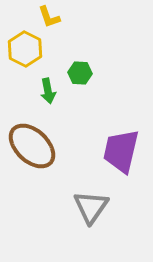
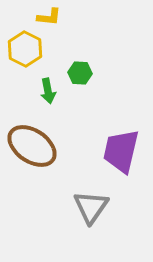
yellow L-shape: rotated 65 degrees counterclockwise
brown ellipse: rotated 9 degrees counterclockwise
